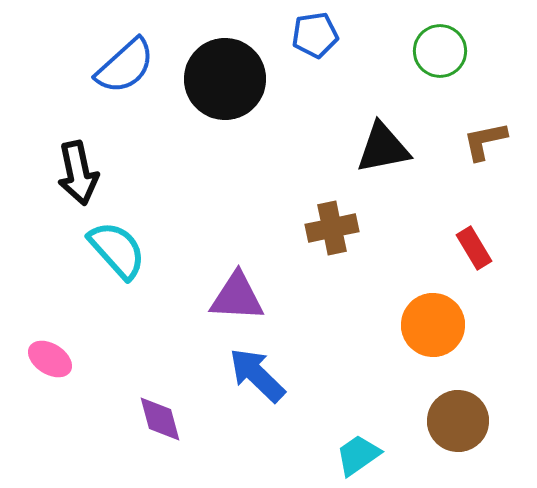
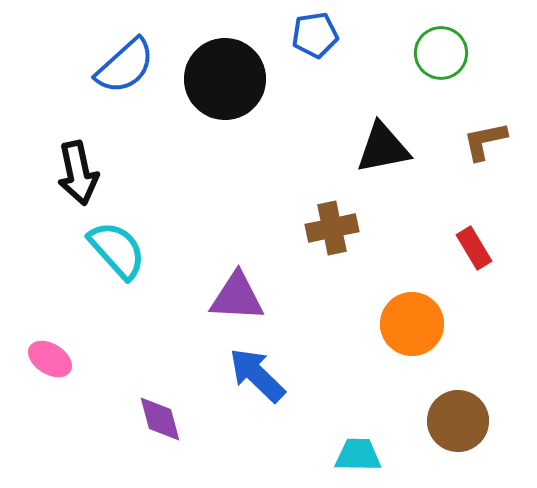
green circle: moved 1 px right, 2 px down
orange circle: moved 21 px left, 1 px up
cyan trapezoid: rotated 36 degrees clockwise
